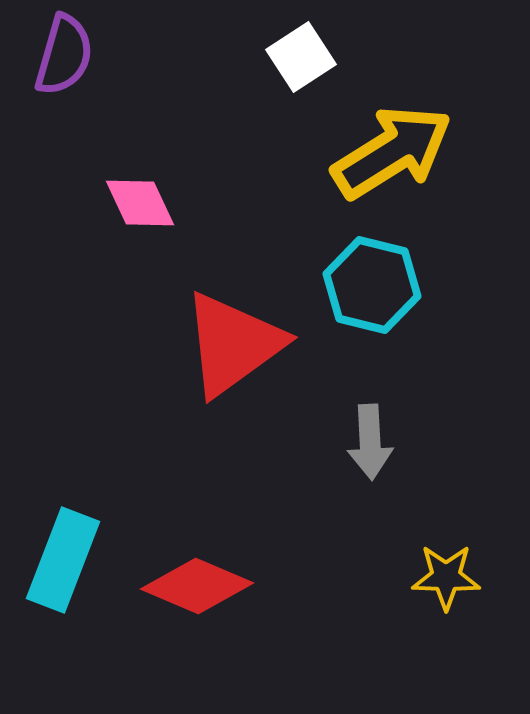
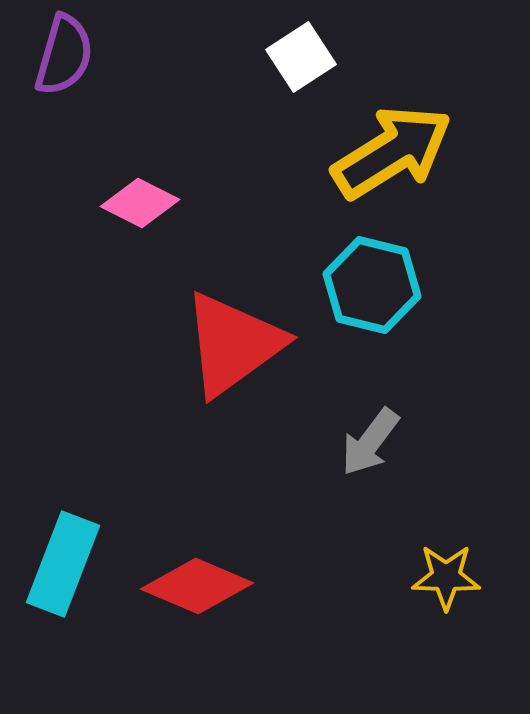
pink diamond: rotated 38 degrees counterclockwise
gray arrow: rotated 40 degrees clockwise
cyan rectangle: moved 4 px down
